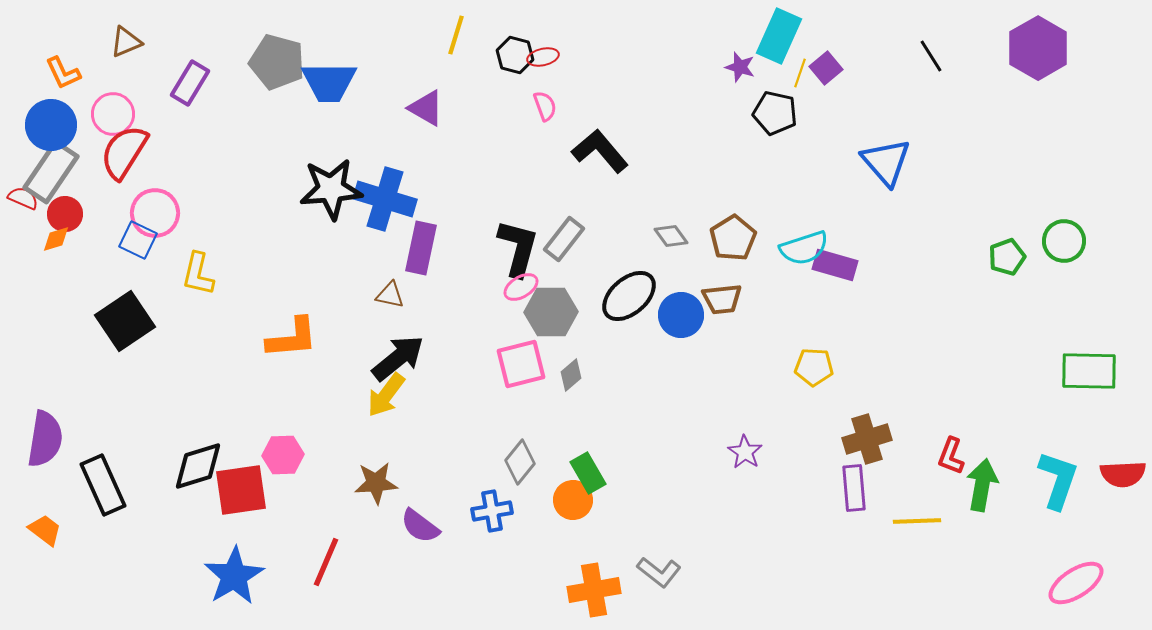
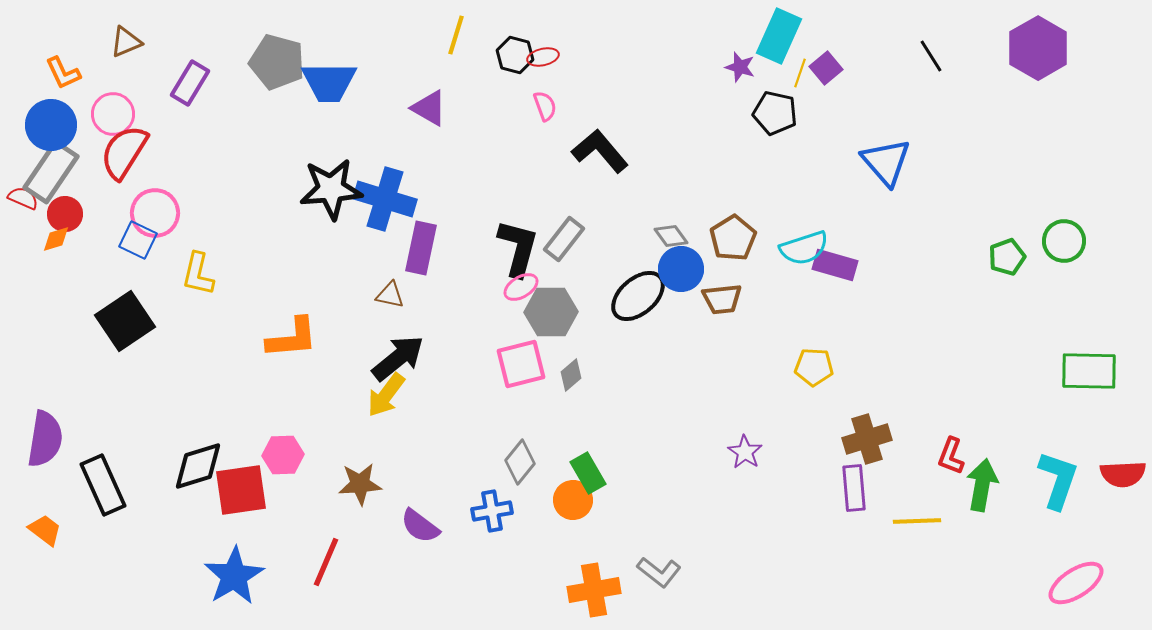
purple triangle at (426, 108): moved 3 px right
black ellipse at (629, 296): moved 9 px right
blue circle at (681, 315): moved 46 px up
brown star at (376, 483): moved 16 px left, 1 px down
